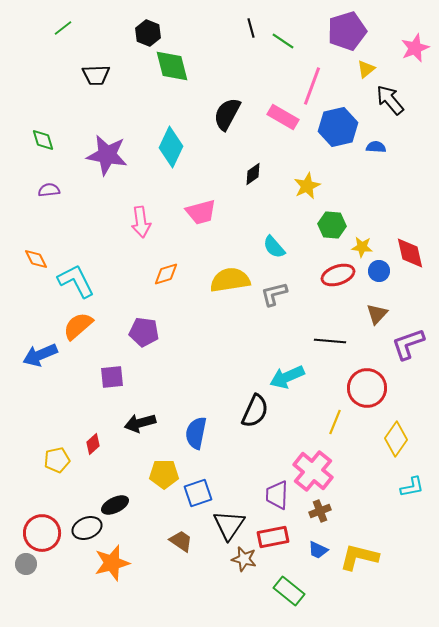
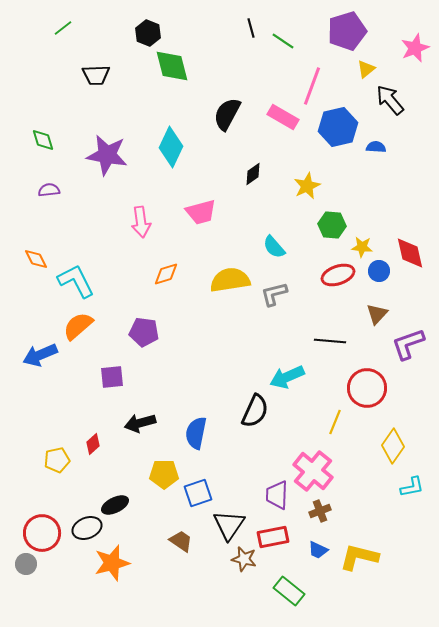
yellow diamond at (396, 439): moved 3 px left, 7 px down
